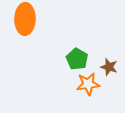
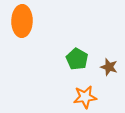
orange ellipse: moved 3 px left, 2 px down
orange star: moved 3 px left, 13 px down
